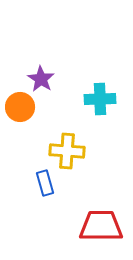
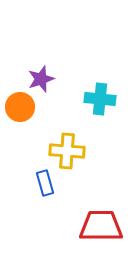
purple star: rotated 20 degrees clockwise
cyan cross: rotated 8 degrees clockwise
